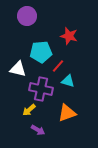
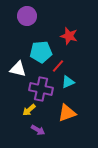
cyan triangle: moved 1 px down; rotated 40 degrees counterclockwise
